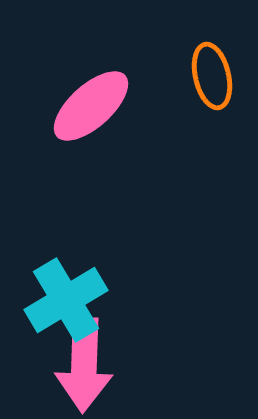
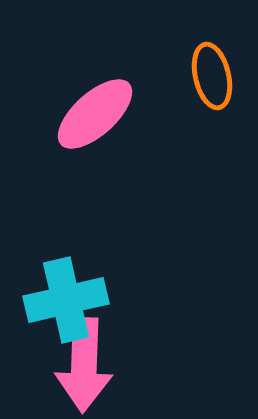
pink ellipse: moved 4 px right, 8 px down
cyan cross: rotated 18 degrees clockwise
